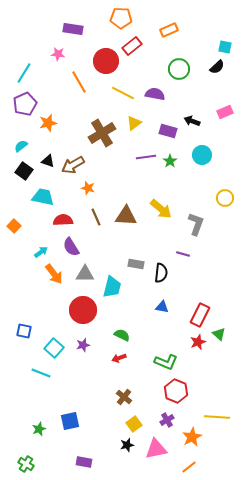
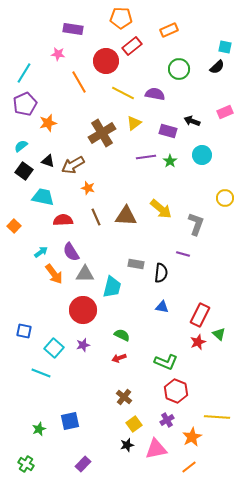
purple semicircle at (71, 247): moved 5 px down
purple rectangle at (84, 462): moved 1 px left, 2 px down; rotated 56 degrees counterclockwise
